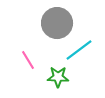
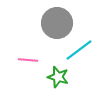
pink line: rotated 54 degrees counterclockwise
green star: rotated 15 degrees clockwise
